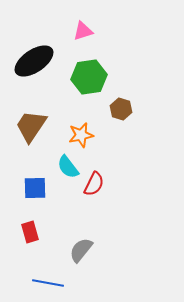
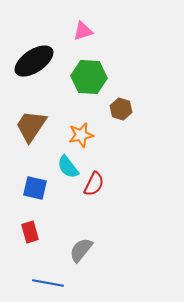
green hexagon: rotated 12 degrees clockwise
blue square: rotated 15 degrees clockwise
